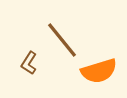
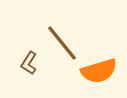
brown line: moved 3 px down
